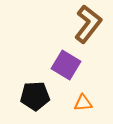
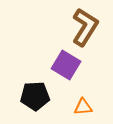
brown L-shape: moved 3 px left, 3 px down; rotated 6 degrees counterclockwise
orange triangle: moved 4 px down
